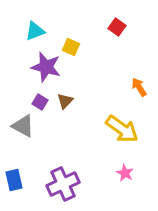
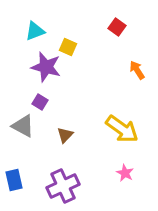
yellow square: moved 3 px left
orange arrow: moved 2 px left, 17 px up
brown triangle: moved 34 px down
purple cross: moved 2 px down
